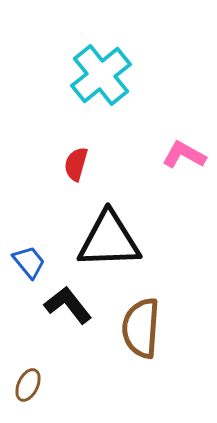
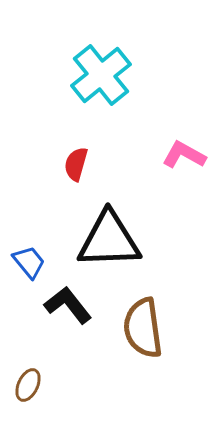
brown semicircle: moved 2 px right; rotated 12 degrees counterclockwise
